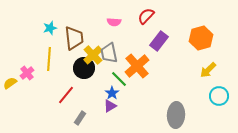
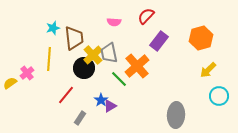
cyan star: moved 3 px right
blue star: moved 11 px left, 7 px down
